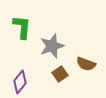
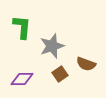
purple diamond: moved 2 px right, 3 px up; rotated 50 degrees clockwise
